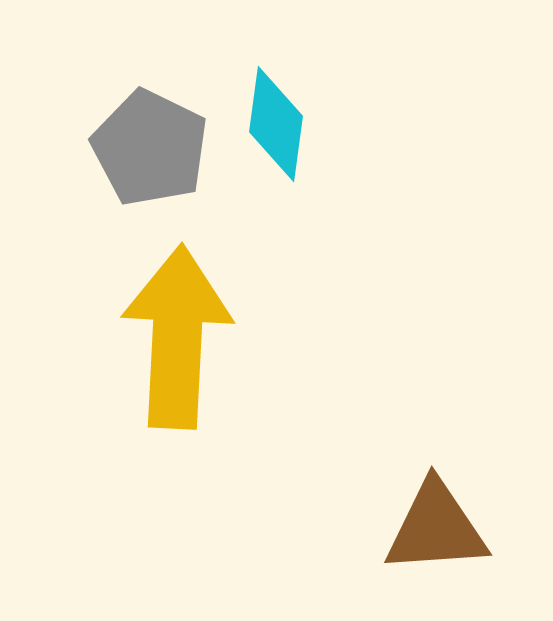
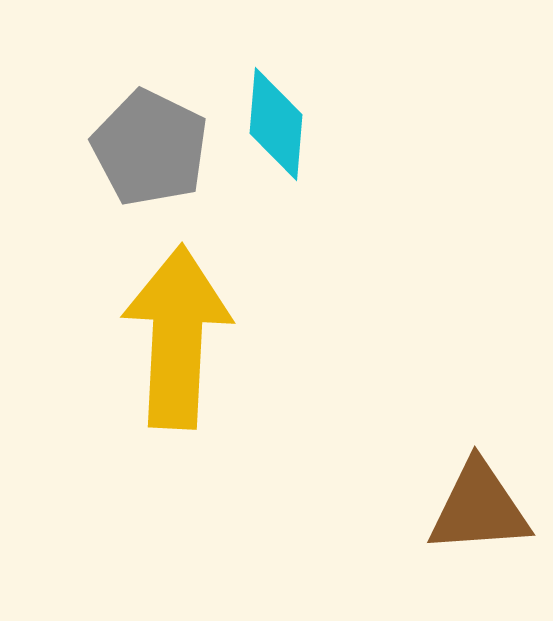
cyan diamond: rotated 3 degrees counterclockwise
brown triangle: moved 43 px right, 20 px up
